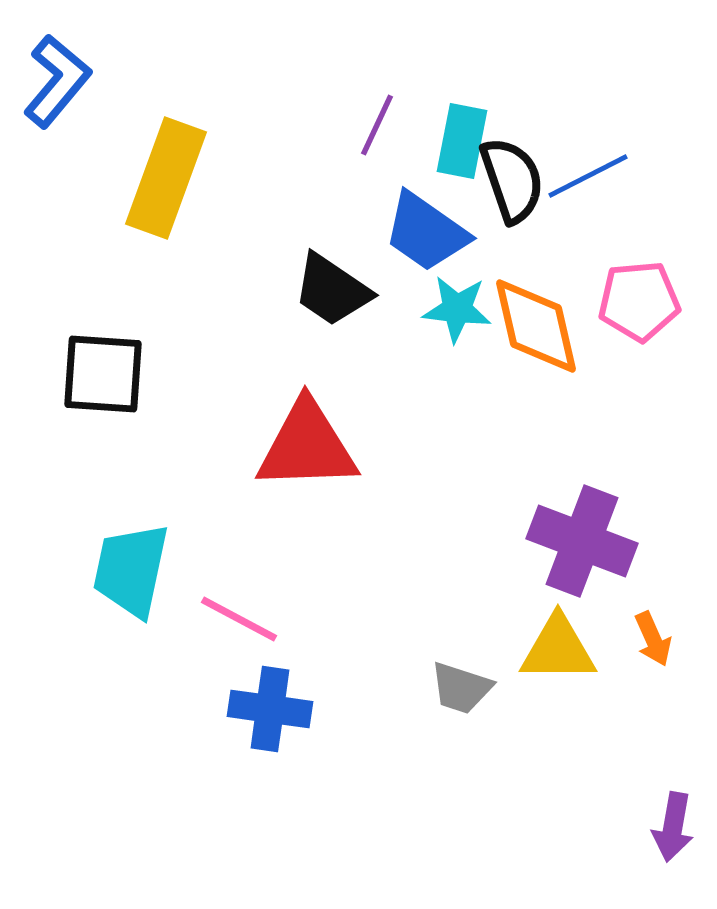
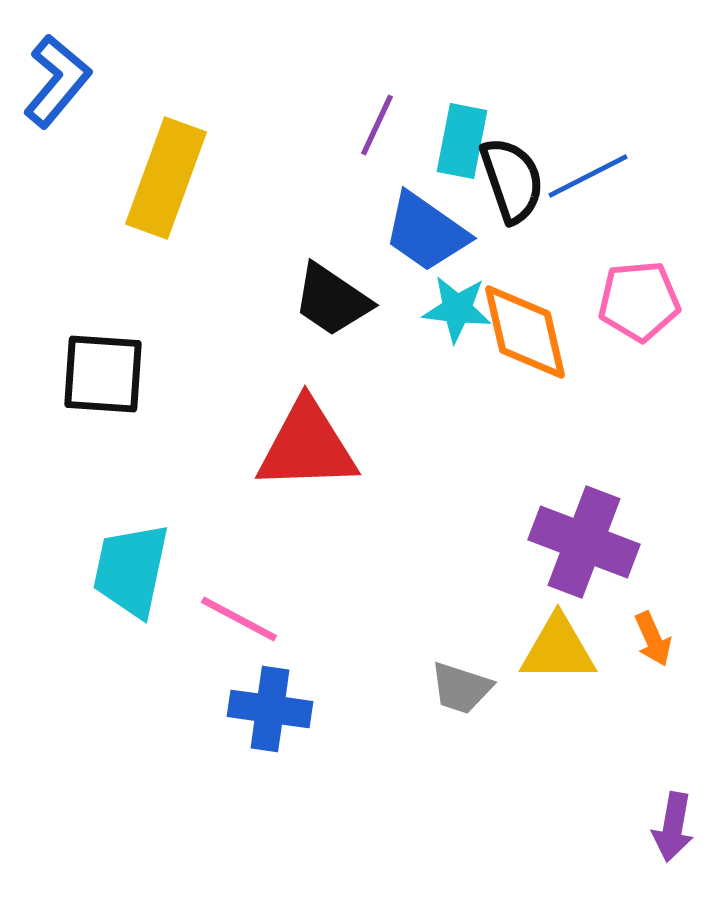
black trapezoid: moved 10 px down
orange diamond: moved 11 px left, 6 px down
purple cross: moved 2 px right, 1 px down
